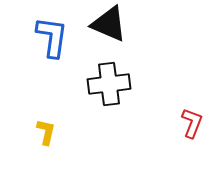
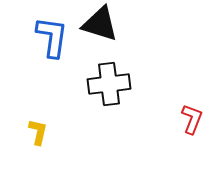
black triangle: moved 9 px left; rotated 6 degrees counterclockwise
red L-shape: moved 4 px up
yellow L-shape: moved 8 px left
